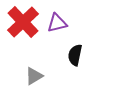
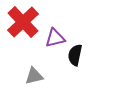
purple triangle: moved 2 px left, 15 px down
gray triangle: rotated 18 degrees clockwise
